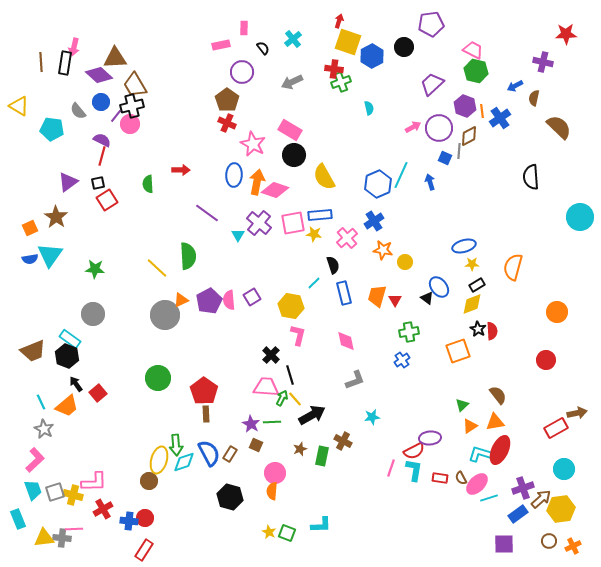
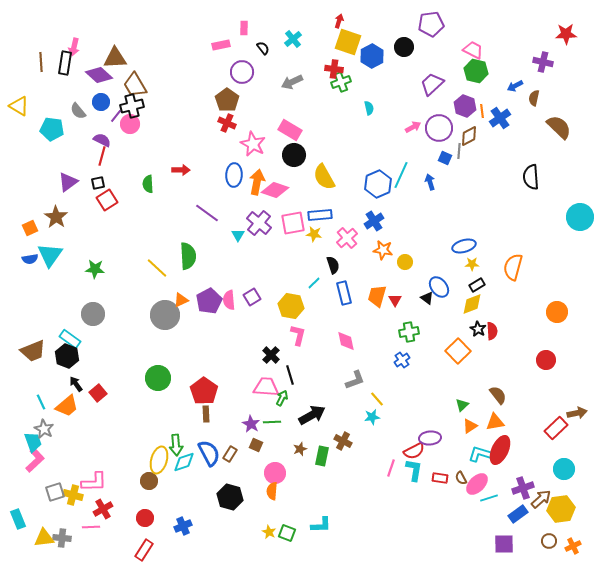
orange square at (458, 351): rotated 25 degrees counterclockwise
yellow line at (295, 399): moved 82 px right
red rectangle at (556, 428): rotated 15 degrees counterclockwise
cyan trapezoid at (33, 490): moved 48 px up
blue cross at (129, 521): moved 54 px right, 5 px down; rotated 30 degrees counterclockwise
pink line at (74, 529): moved 17 px right, 2 px up
